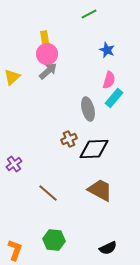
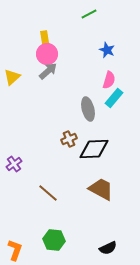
brown trapezoid: moved 1 px right, 1 px up
